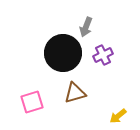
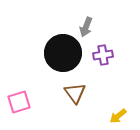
purple cross: rotated 18 degrees clockwise
brown triangle: rotated 50 degrees counterclockwise
pink square: moved 13 px left
